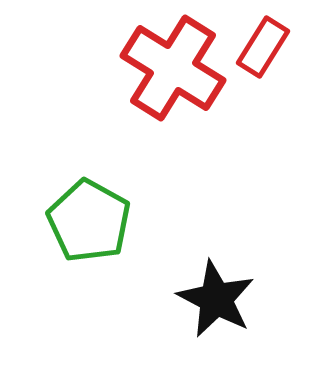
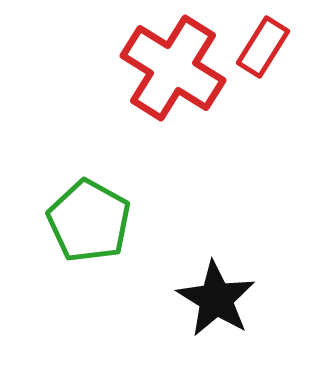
black star: rotated 4 degrees clockwise
